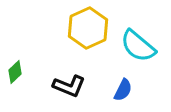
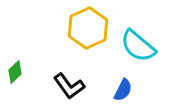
black L-shape: rotated 32 degrees clockwise
